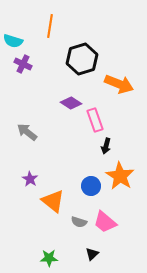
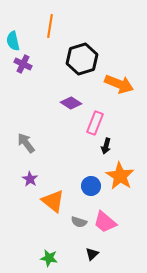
cyan semicircle: rotated 60 degrees clockwise
pink rectangle: moved 3 px down; rotated 40 degrees clockwise
gray arrow: moved 1 px left, 11 px down; rotated 15 degrees clockwise
green star: rotated 12 degrees clockwise
